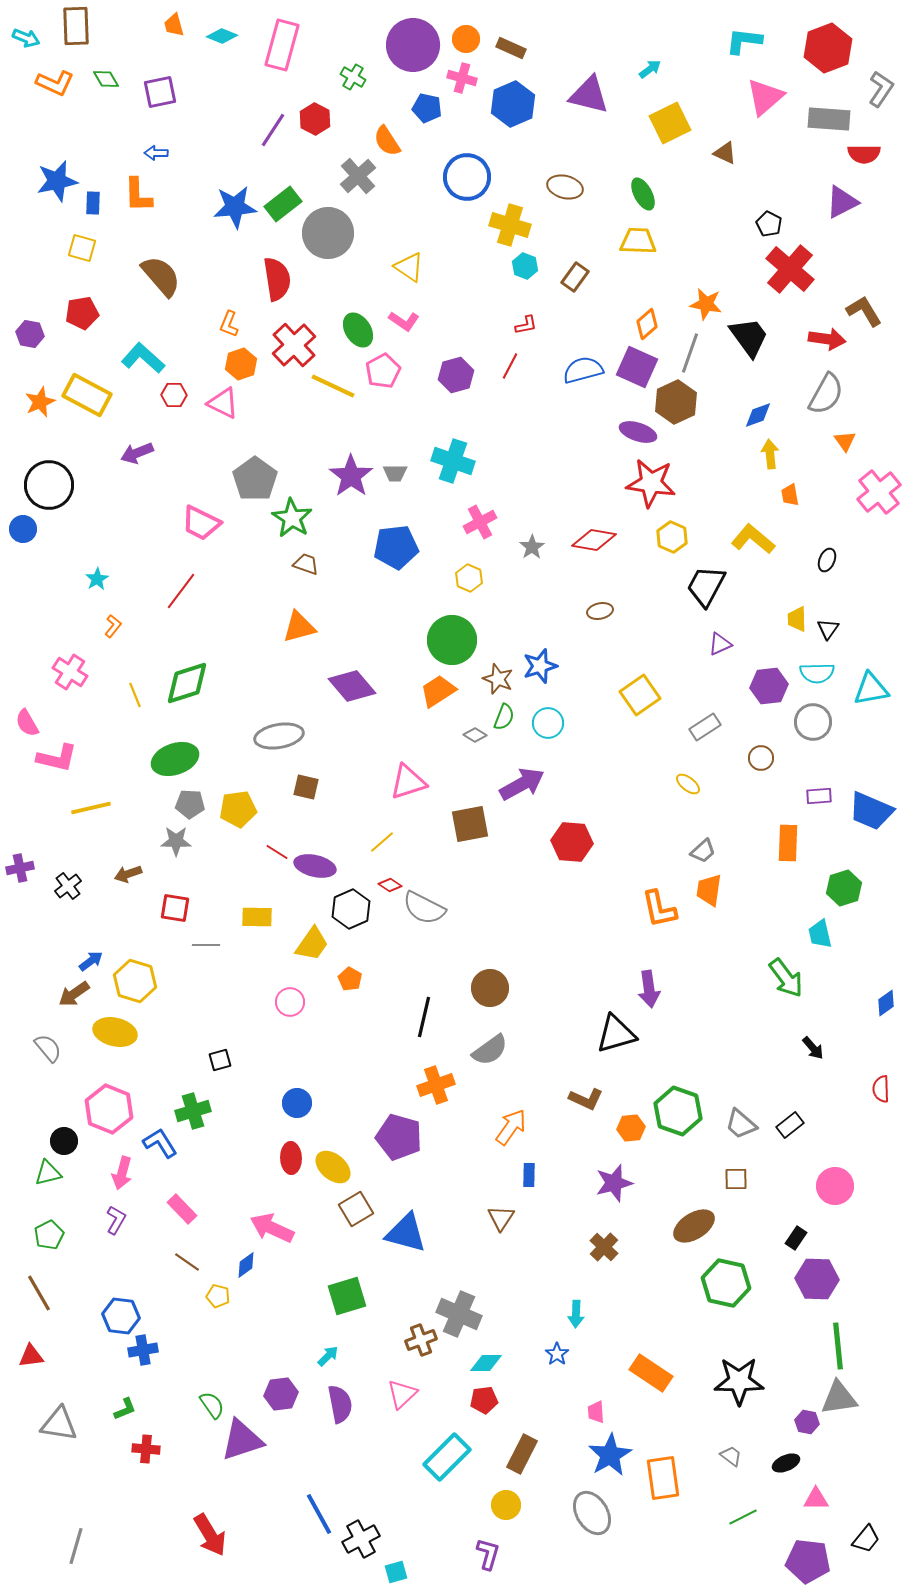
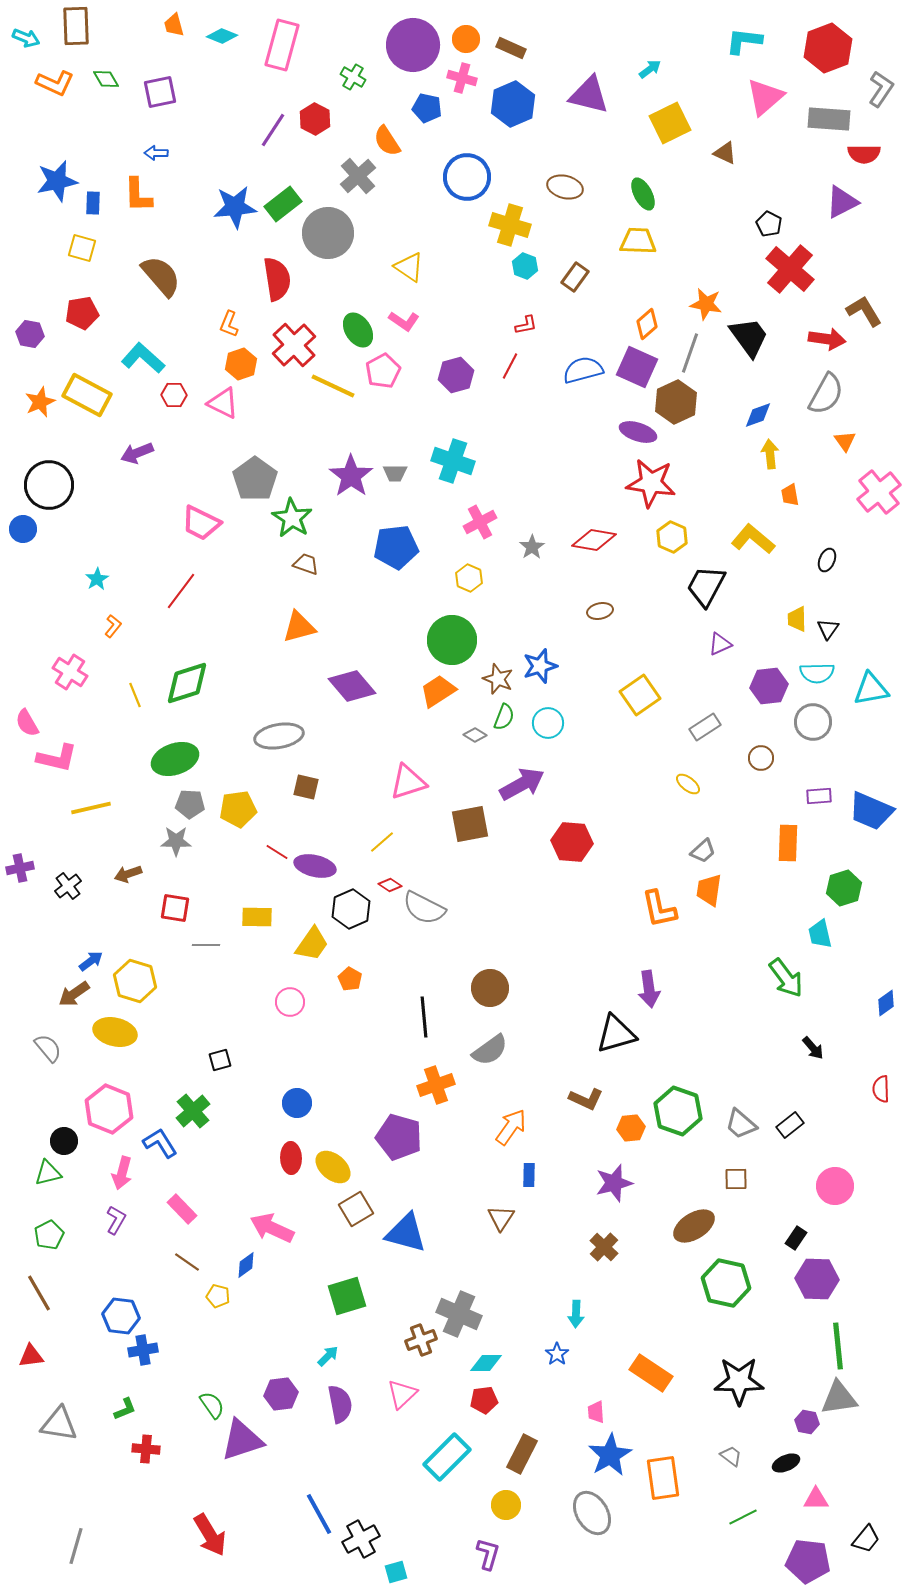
black line at (424, 1017): rotated 18 degrees counterclockwise
green cross at (193, 1111): rotated 24 degrees counterclockwise
